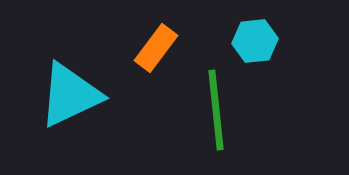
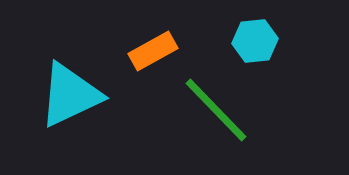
orange rectangle: moved 3 px left, 3 px down; rotated 24 degrees clockwise
green line: rotated 38 degrees counterclockwise
